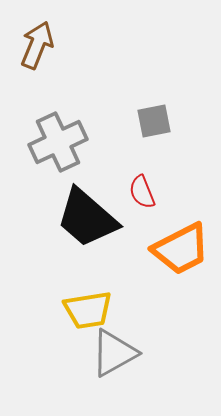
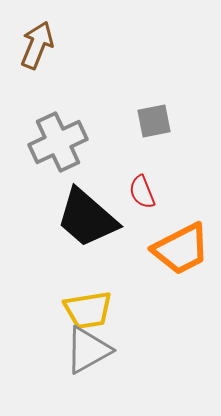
gray triangle: moved 26 px left, 3 px up
